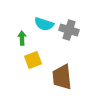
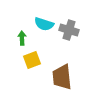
yellow square: moved 1 px left
